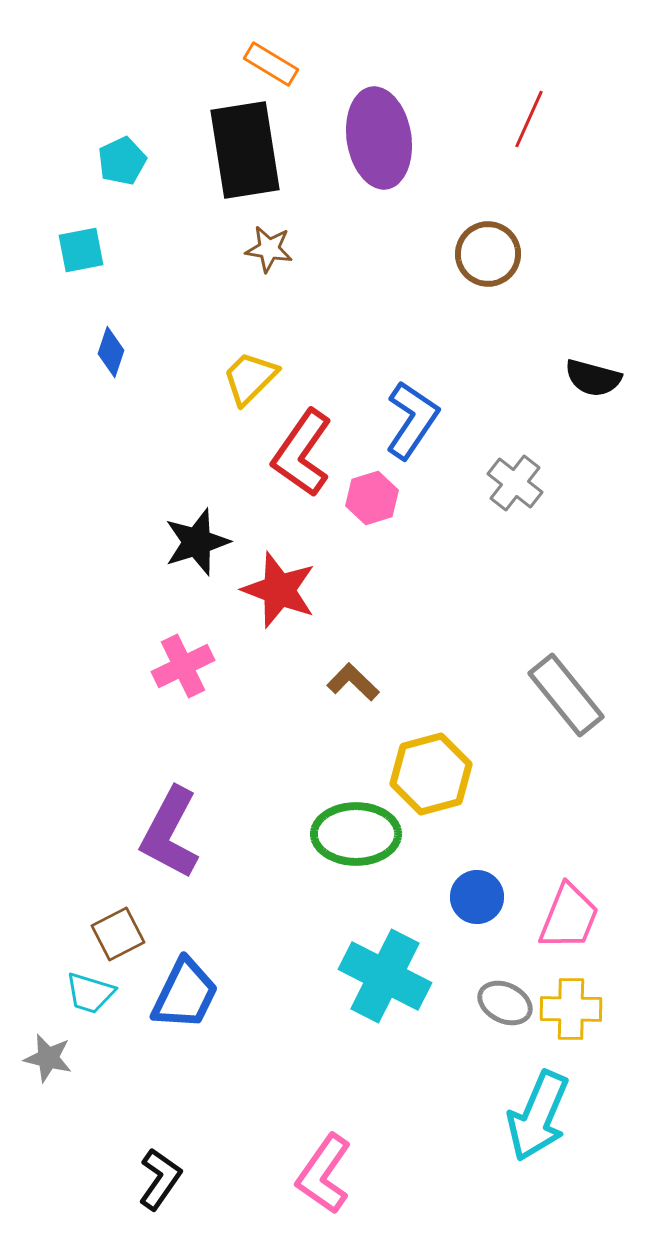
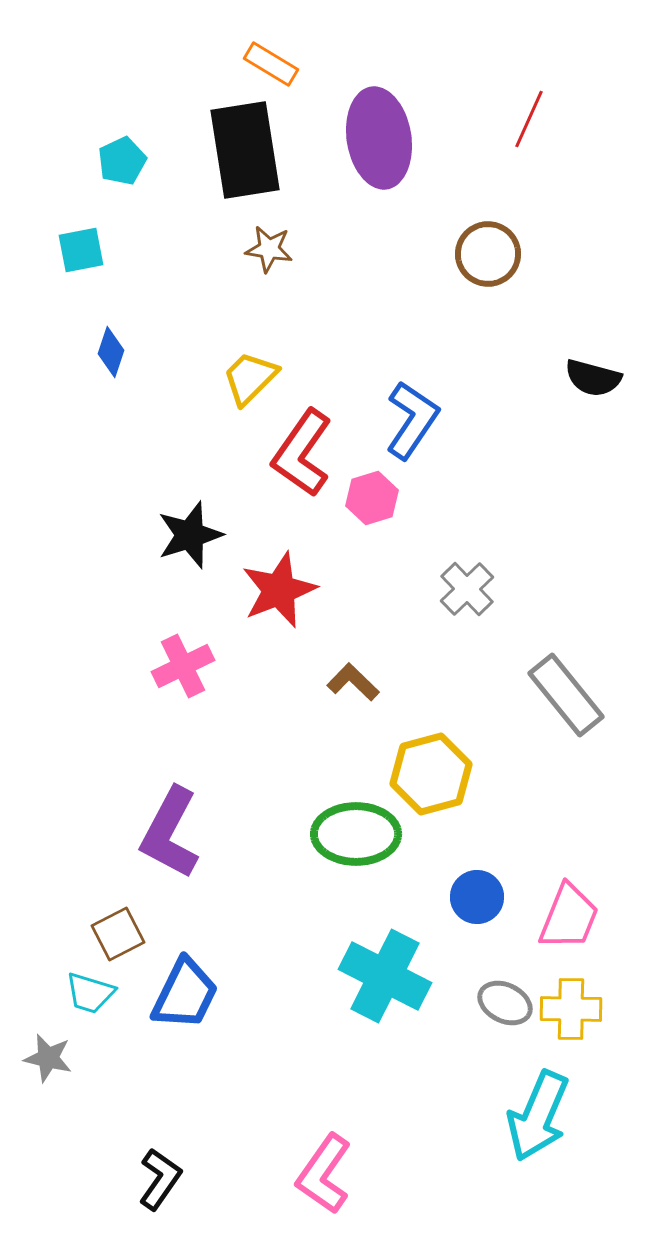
gray cross: moved 48 px left, 106 px down; rotated 8 degrees clockwise
black star: moved 7 px left, 7 px up
red star: rotated 30 degrees clockwise
